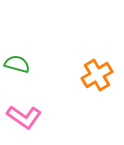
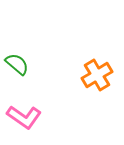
green semicircle: rotated 25 degrees clockwise
